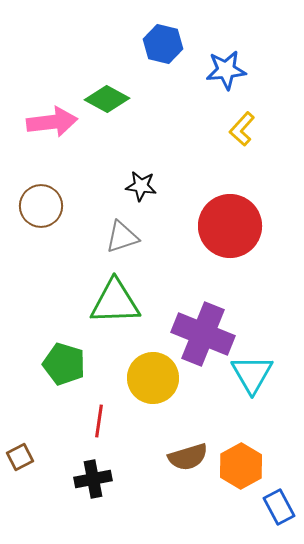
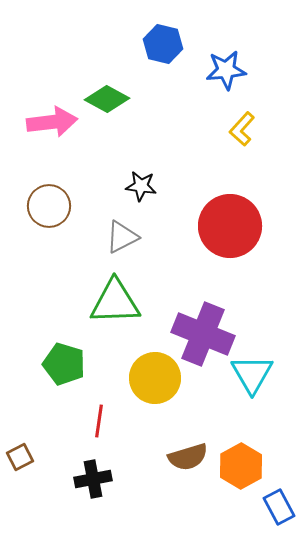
brown circle: moved 8 px right
gray triangle: rotated 9 degrees counterclockwise
yellow circle: moved 2 px right
